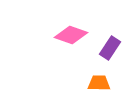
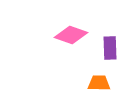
purple rectangle: rotated 35 degrees counterclockwise
